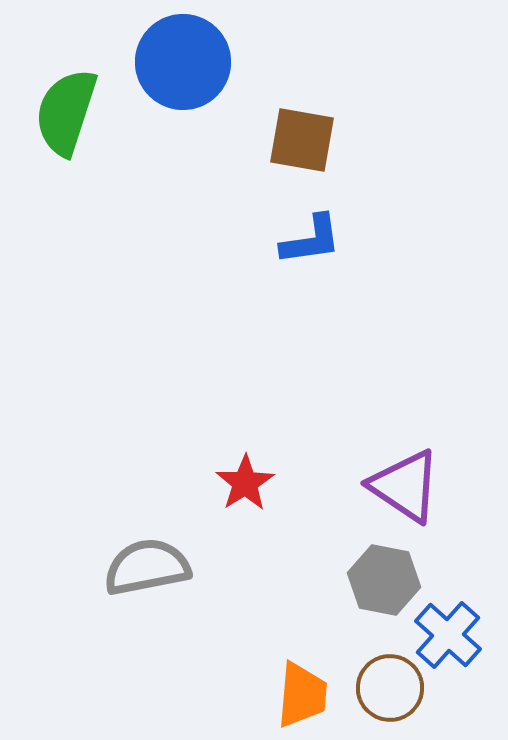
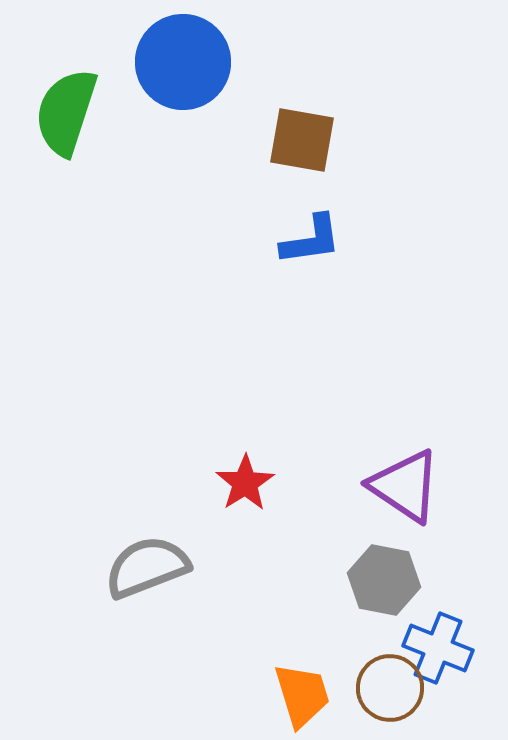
gray semicircle: rotated 10 degrees counterclockwise
blue cross: moved 10 px left, 13 px down; rotated 20 degrees counterclockwise
orange trapezoid: rotated 22 degrees counterclockwise
